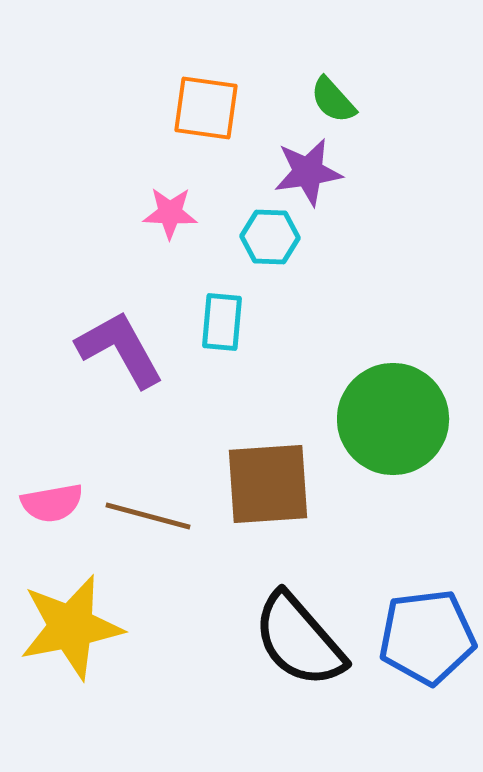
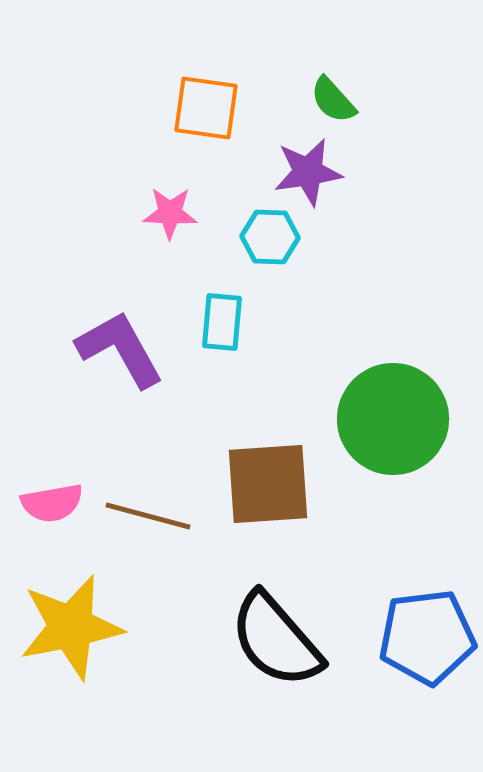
black semicircle: moved 23 px left
